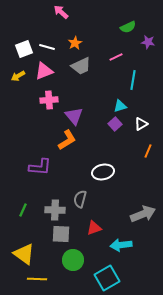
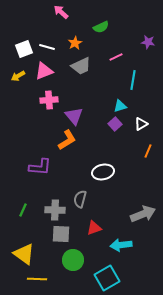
green semicircle: moved 27 px left
